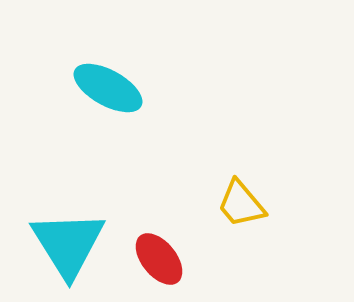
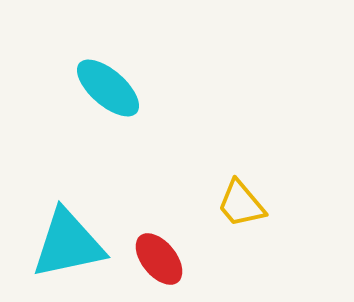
cyan ellipse: rotated 12 degrees clockwise
cyan triangle: rotated 50 degrees clockwise
